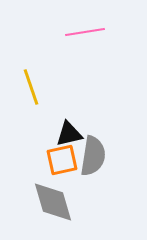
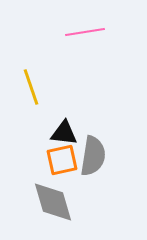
black triangle: moved 5 px left, 1 px up; rotated 20 degrees clockwise
